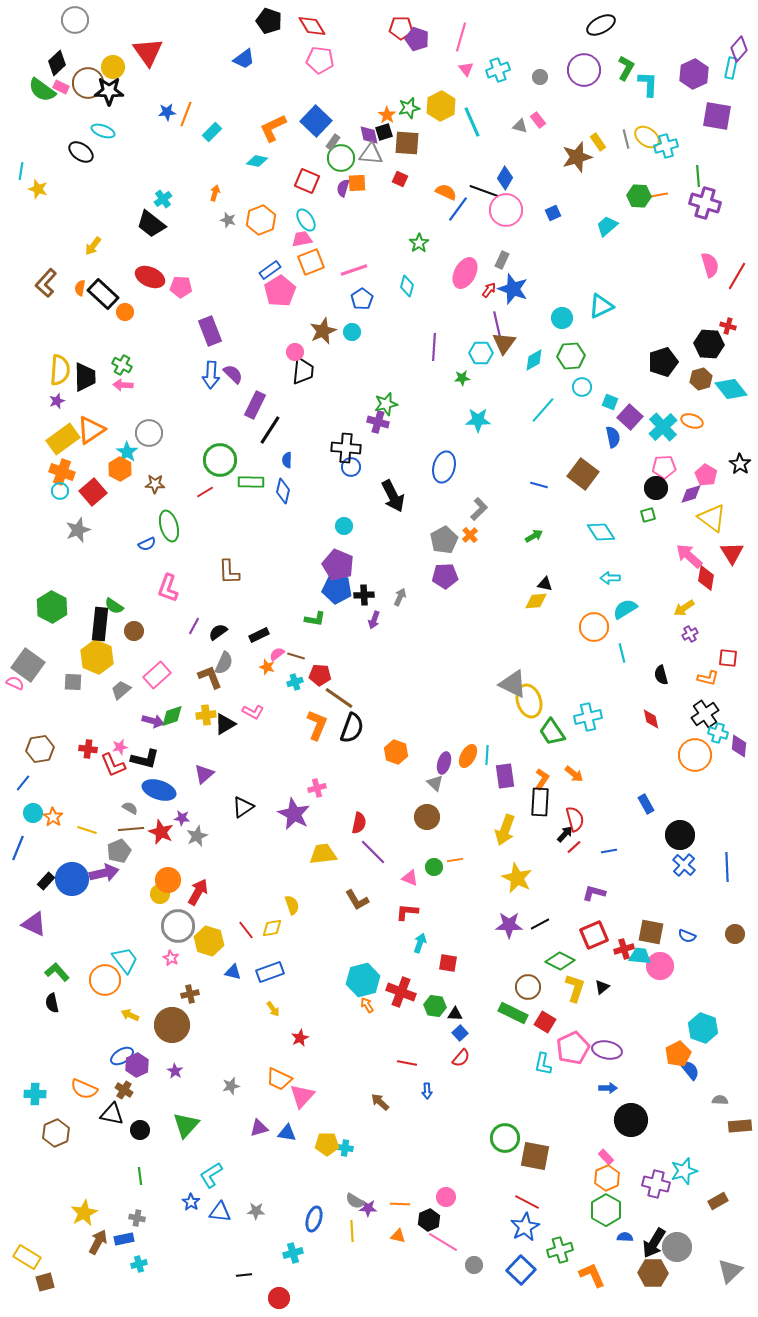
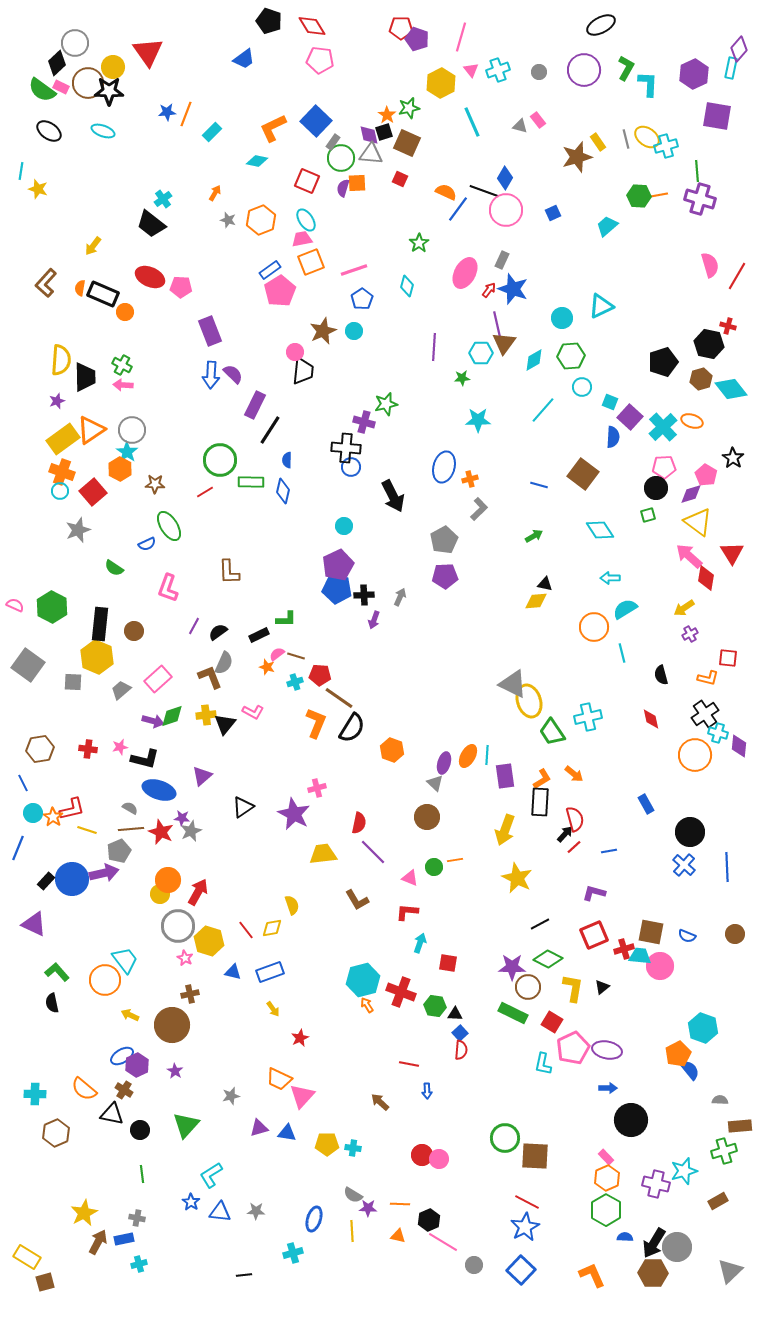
gray circle at (75, 20): moved 23 px down
pink triangle at (466, 69): moved 5 px right, 1 px down
gray circle at (540, 77): moved 1 px left, 5 px up
yellow hexagon at (441, 106): moved 23 px up
brown square at (407, 143): rotated 20 degrees clockwise
black ellipse at (81, 152): moved 32 px left, 21 px up
green line at (698, 176): moved 1 px left, 5 px up
orange arrow at (215, 193): rotated 14 degrees clockwise
purple cross at (705, 203): moved 5 px left, 4 px up
black rectangle at (103, 294): rotated 20 degrees counterclockwise
cyan circle at (352, 332): moved 2 px right, 1 px up
black hexagon at (709, 344): rotated 8 degrees clockwise
yellow semicircle at (60, 370): moved 1 px right, 10 px up
purple cross at (378, 422): moved 14 px left
gray circle at (149, 433): moved 17 px left, 3 px up
blue semicircle at (613, 437): rotated 15 degrees clockwise
black star at (740, 464): moved 7 px left, 6 px up
yellow triangle at (712, 518): moved 14 px left, 4 px down
green ellipse at (169, 526): rotated 16 degrees counterclockwise
cyan diamond at (601, 532): moved 1 px left, 2 px up
orange cross at (470, 535): moved 56 px up; rotated 28 degrees clockwise
purple pentagon at (338, 565): rotated 24 degrees clockwise
green semicircle at (114, 606): moved 38 px up
green L-shape at (315, 619): moved 29 px left; rotated 10 degrees counterclockwise
pink rectangle at (157, 675): moved 1 px right, 4 px down
pink semicircle at (15, 683): moved 78 px up
black triangle at (225, 724): rotated 20 degrees counterclockwise
orange L-shape at (317, 725): moved 1 px left, 2 px up
black semicircle at (352, 728): rotated 12 degrees clockwise
orange hexagon at (396, 752): moved 4 px left, 2 px up
red L-shape at (113, 765): moved 41 px left, 44 px down; rotated 80 degrees counterclockwise
purple triangle at (204, 774): moved 2 px left, 2 px down
orange L-shape at (542, 779): rotated 25 degrees clockwise
blue line at (23, 783): rotated 66 degrees counterclockwise
black circle at (680, 835): moved 10 px right, 3 px up
gray star at (197, 836): moved 6 px left, 5 px up
purple star at (509, 925): moved 3 px right, 42 px down
pink star at (171, 958): moved 14 px right
green diamond at (560, 961): moved 12 px left, 2 px up
yellow L-shape at (575, 988): moved 2 px left; rotated 8 degrees counterclockwise
red square at (545, 1022): moved 7 px right
red semicircle at (461, 1058): moved 8 px up; rotated 36 degrees counterclockwise
red line at (407, 1063): moved 2 px right, 1 px down
gray star at (231, 1086): moved 10 px down
orange semicircle at (84, 1089): rotated 16 degrees clockwise
cyan cross at (345, 1148): moved 8 px right
brown square at (535, 1156): rotated 8 degrees counterclockwise
green line at (140, 1176): moved 2 px right, 2 px up
pink circle at (446, 1197): moved 7 px left, 38 px up
gray semicircle at (355, 1201): moved 2 px left, 6 px up
green cross at (560, 1250): moved 164 px right, 99 px up
red circle at (279, 1298): moved 143 px right, 143 px up
